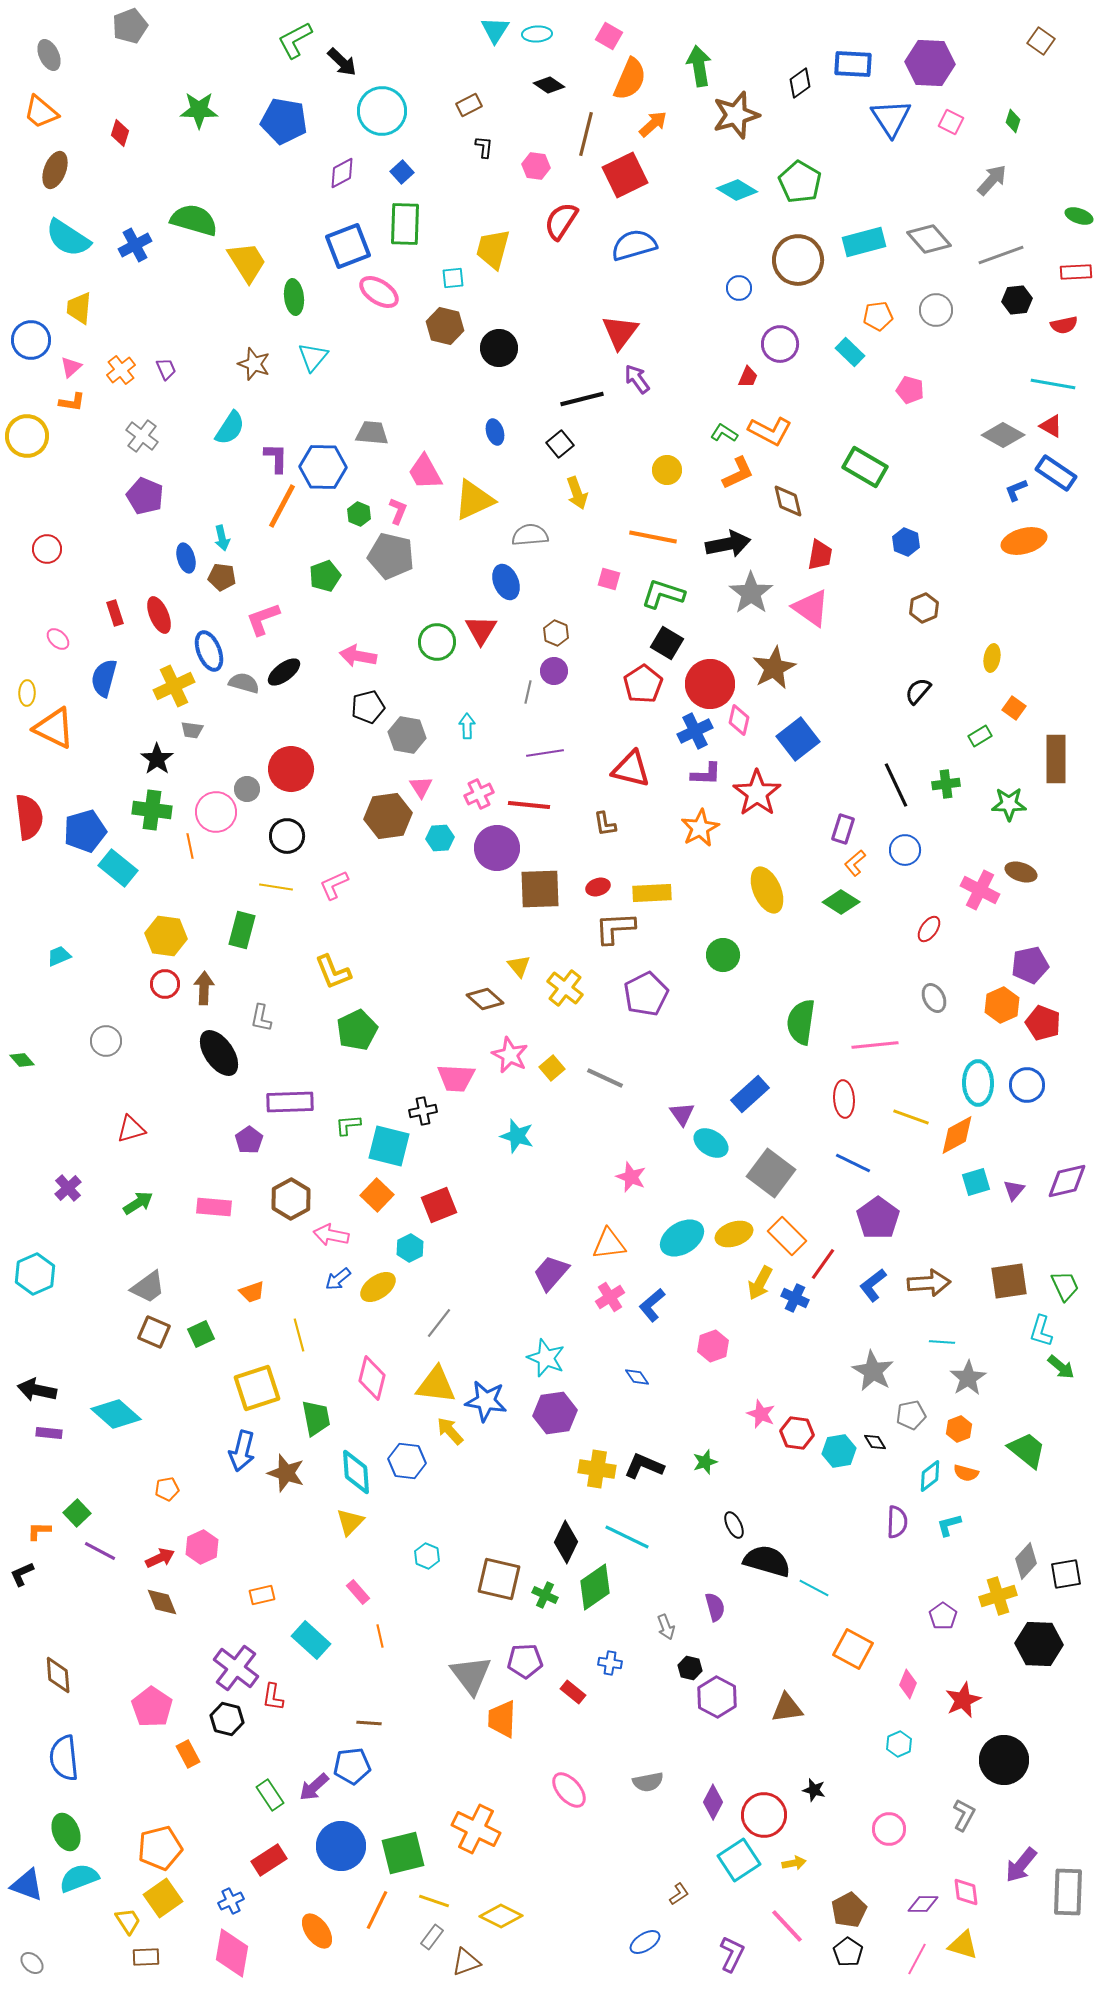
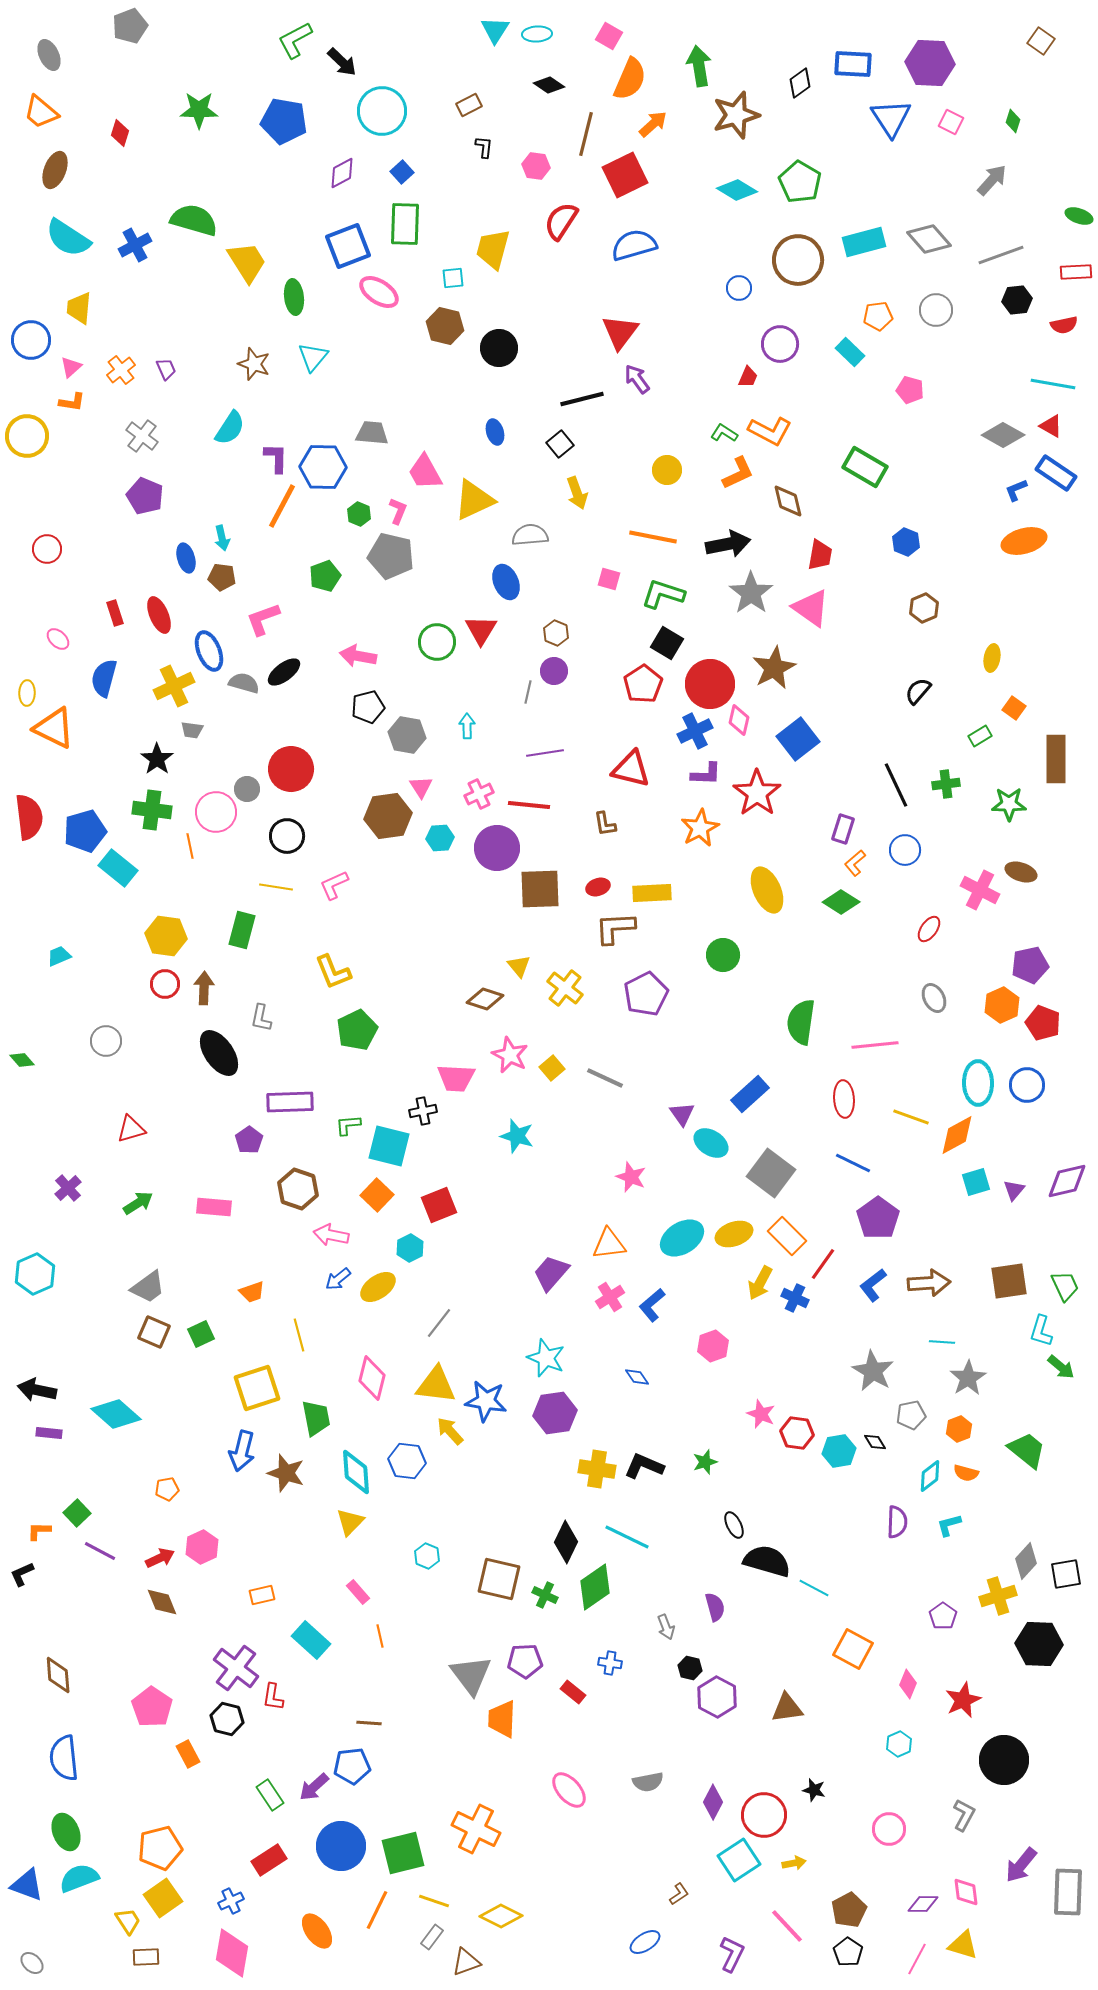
brown diamond at (485, 999): rotated 24 degrees counterclockwise
brown hexagon at (291, 1199): moved 7 px right, 10 px up; rotated 12 degrees counterclockwise
